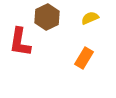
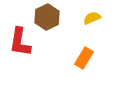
yellow semicircle: moved 2 px right
